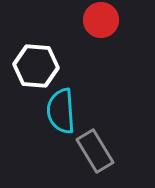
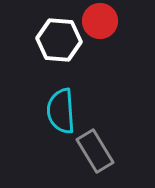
red circle: moved 1 px left, 1 px down
white hexagon: moved 23 px right, 26 px up
